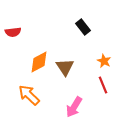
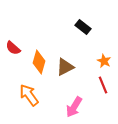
black rectangle: rotated 14 degrees counterclockwise
red semicircle: moved 16 px down; rotated 49 degrees clockwise
orange diamond: rotated 45 degrees counterclockwise
brown triangle: rotated 36 degrees clockwise
orange arrow: rotated 10 degrees clockwise
